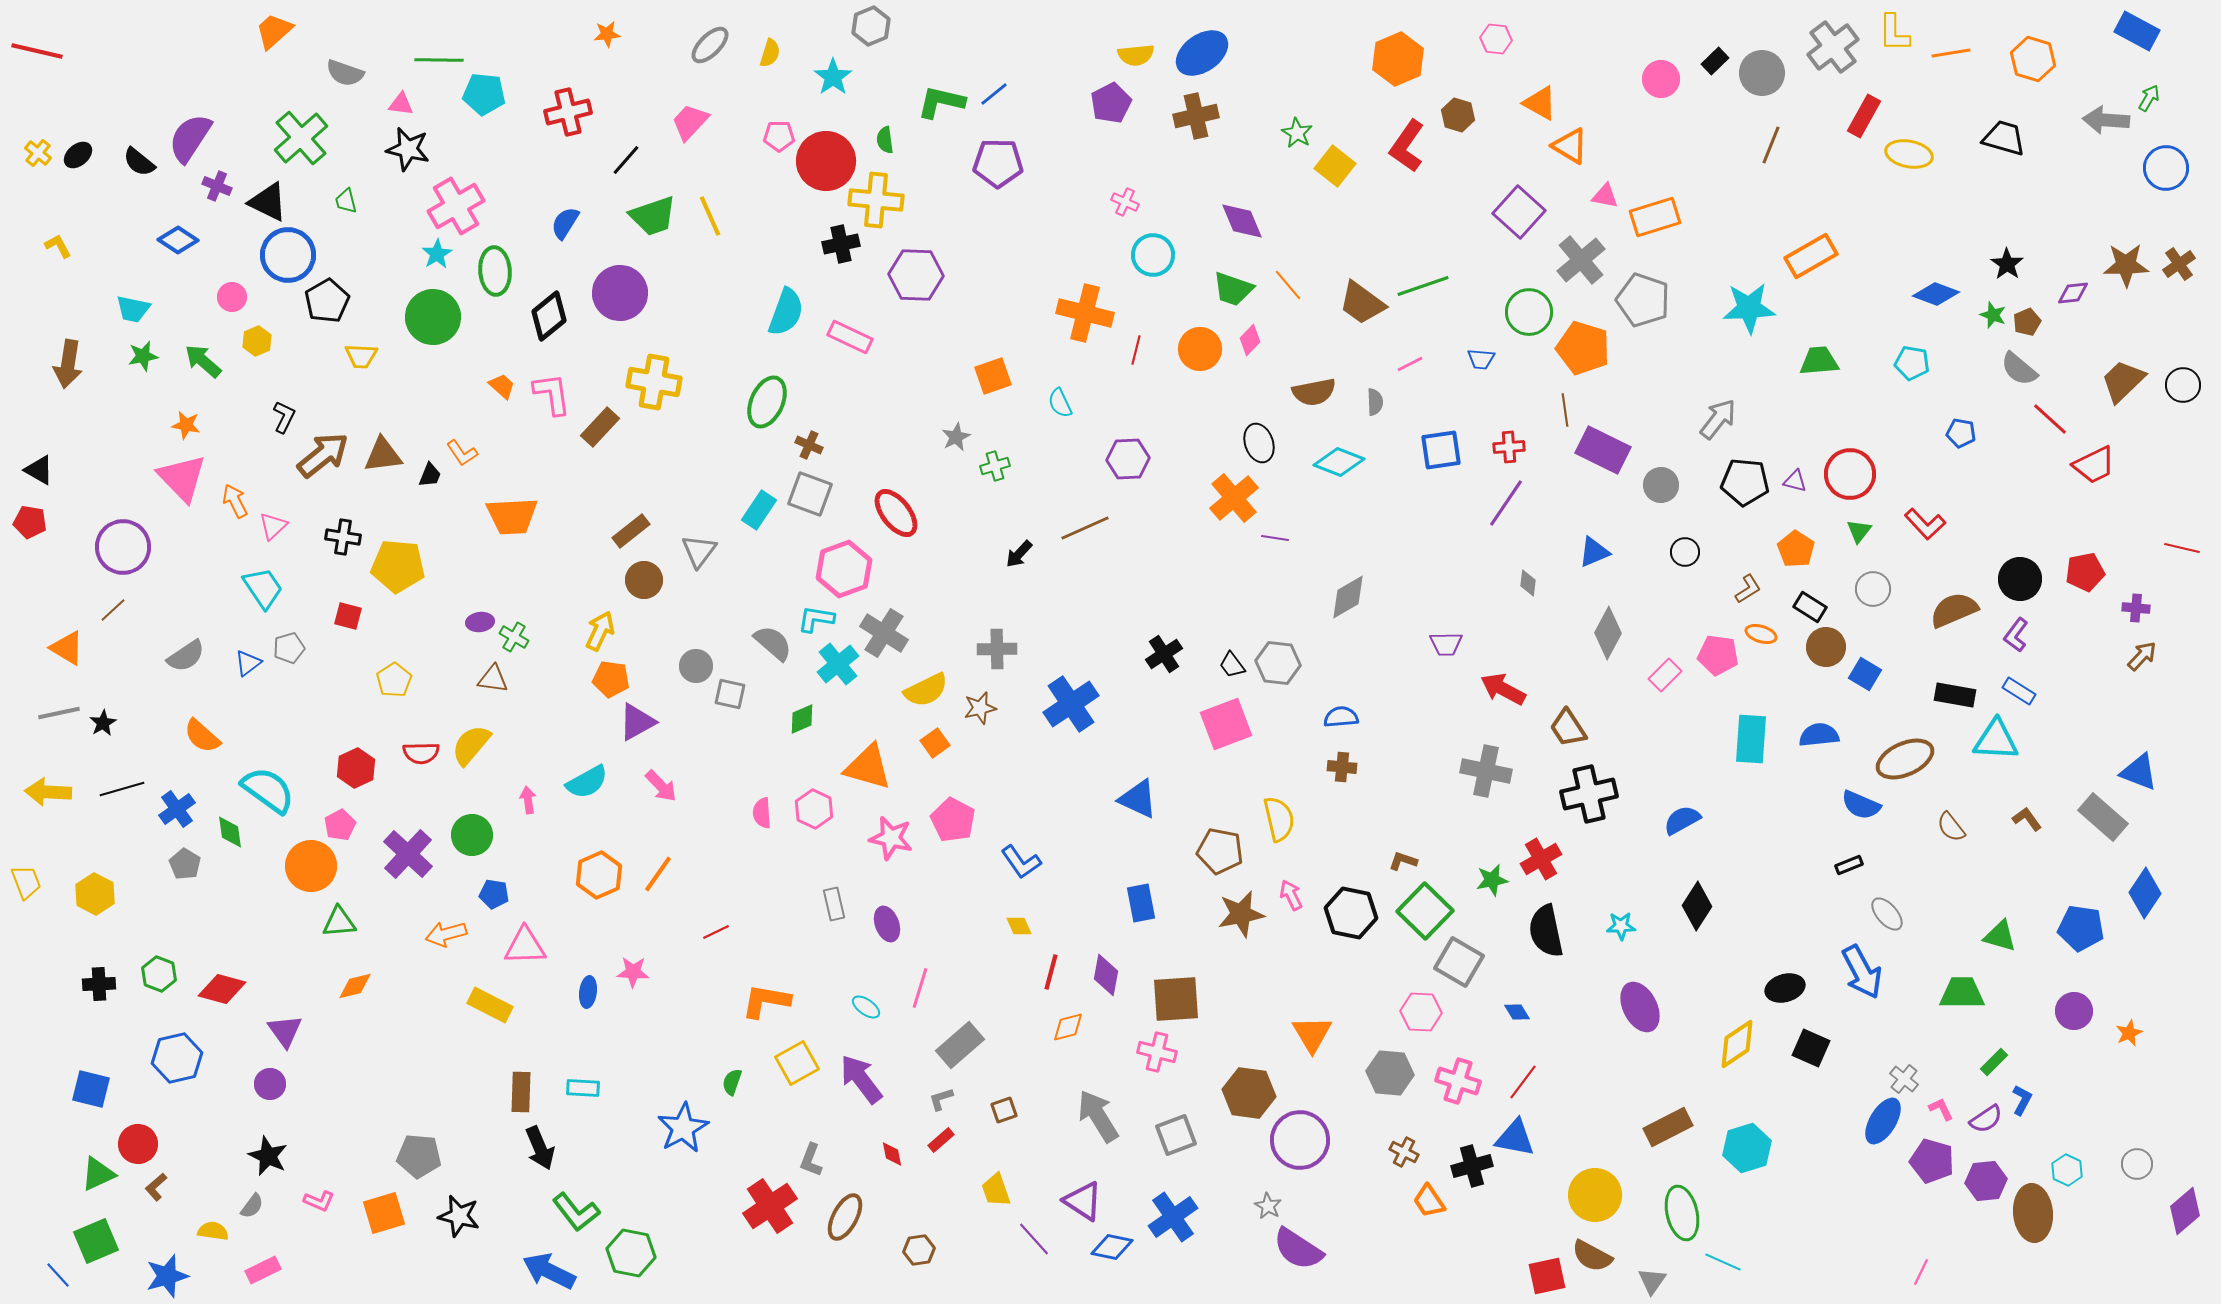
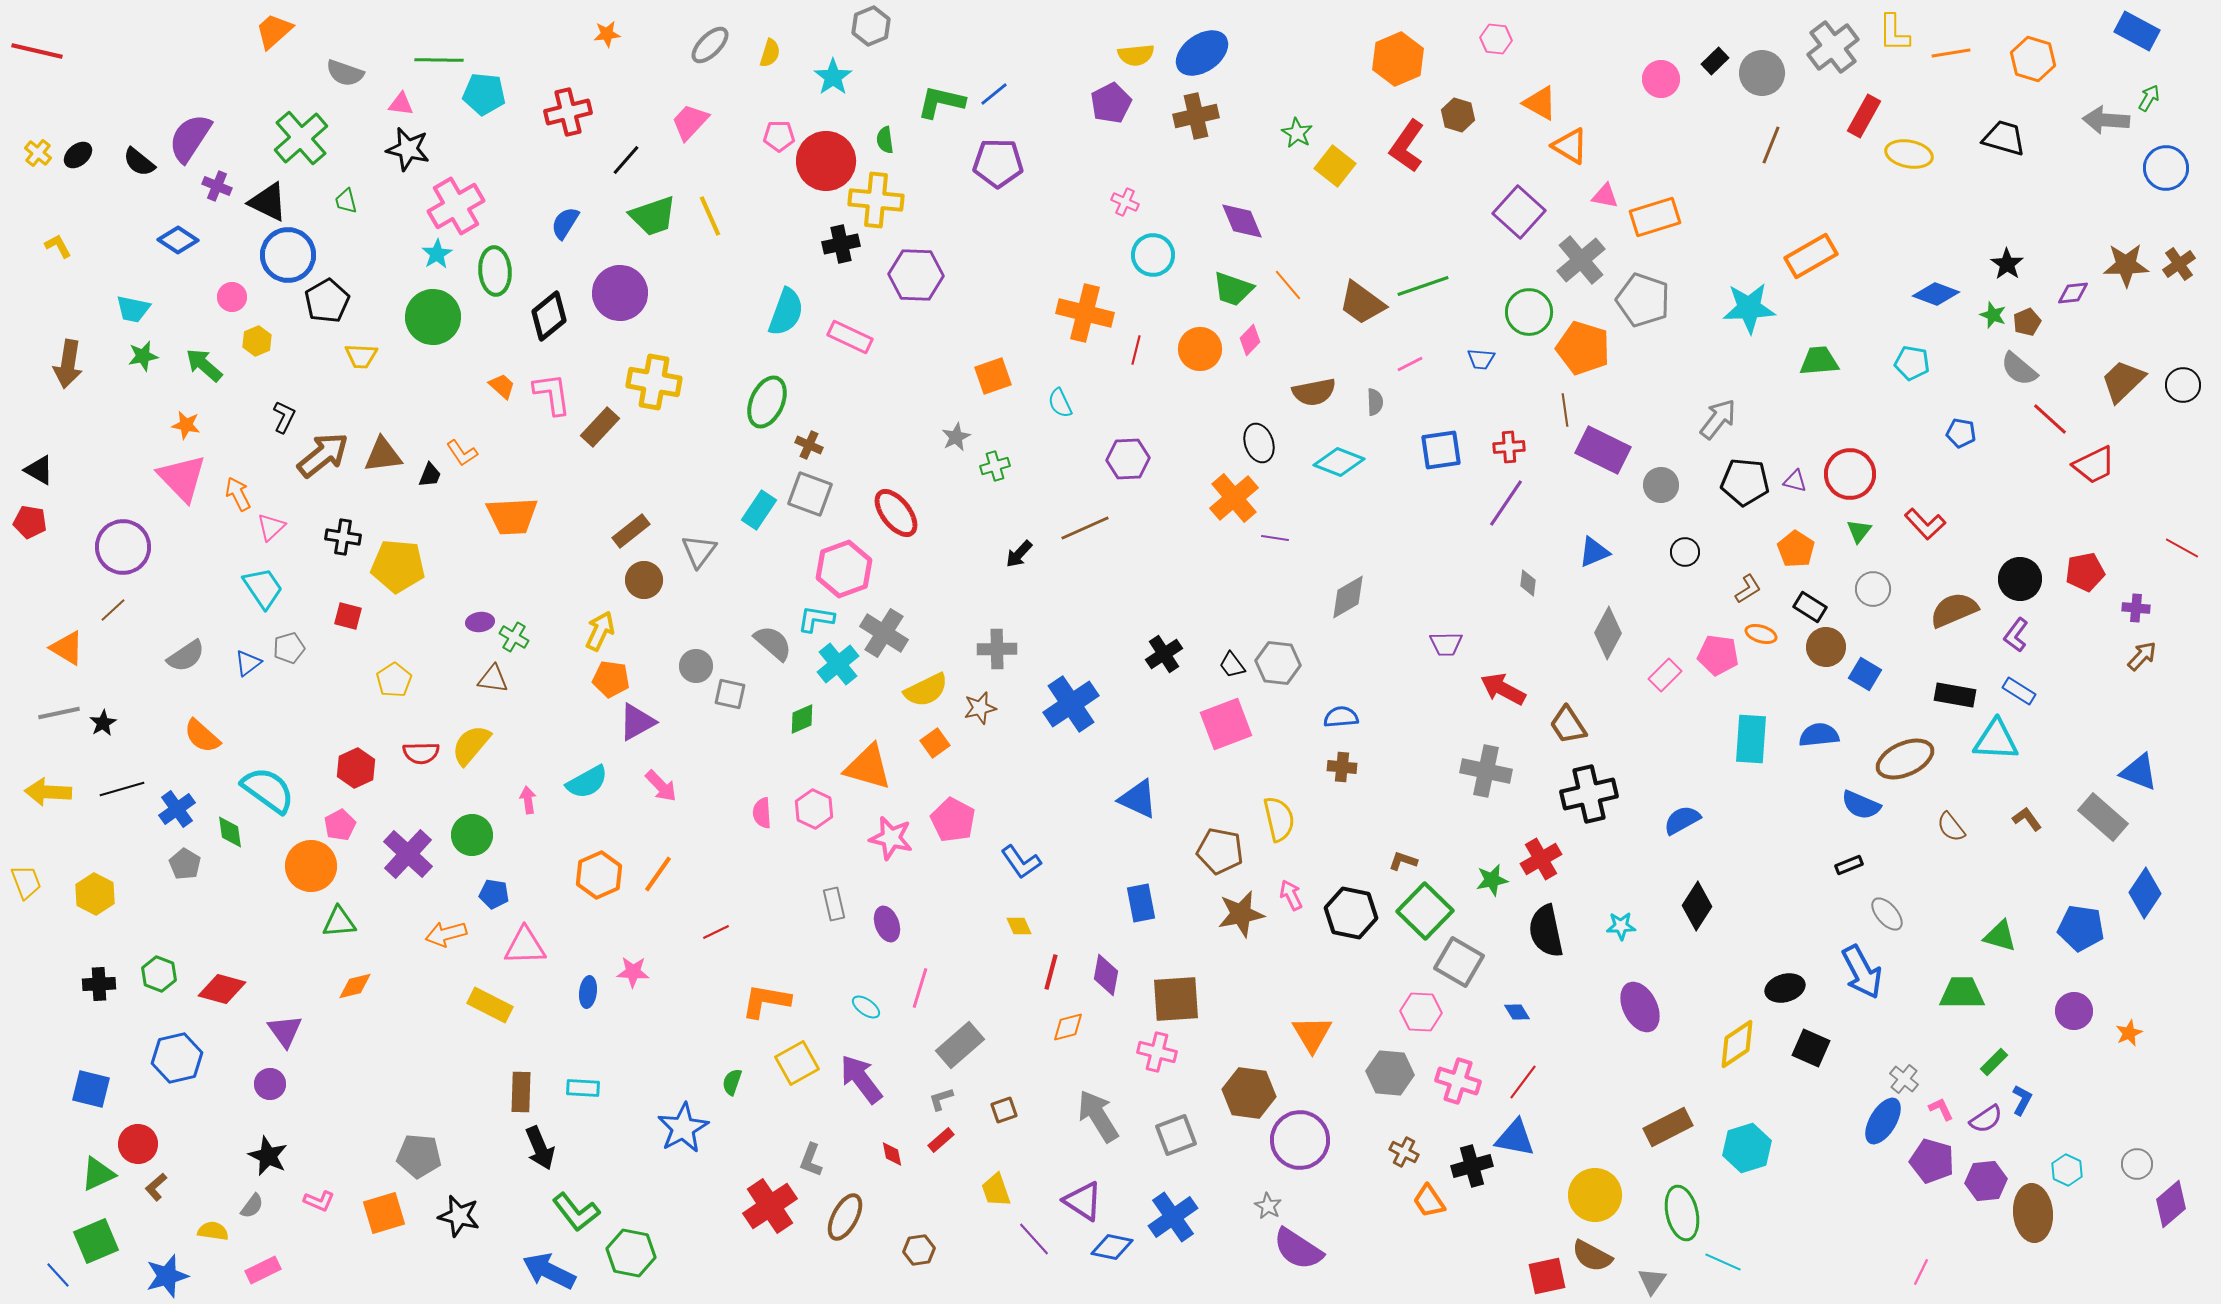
green arrow at (203, 361): moved 1 px right, 4 px down
orange arrow at (235, 501): moved 3 px right, 7 px up
pink triangle at (273, 526): moved 2 px left, 1 px down
red line at (2182, 548): rotated 16 degrees clockwise
brown trapezoid at (1568, 728): moved 3 px up
purple diamond at (2185, 1211): moved 14 px left, 7 px up
